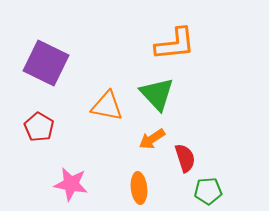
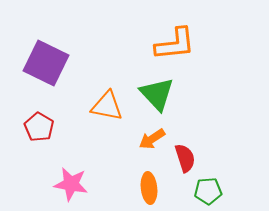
orange ellipse: moved 10 px right
